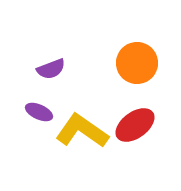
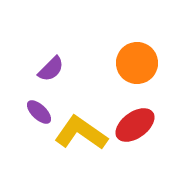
purple semicircle: rotated 24 degrees counterclockwise
purple ellipse: rotated 20 degrees clockwise
yellow L-shape: moved 1 px left, 2 px down
